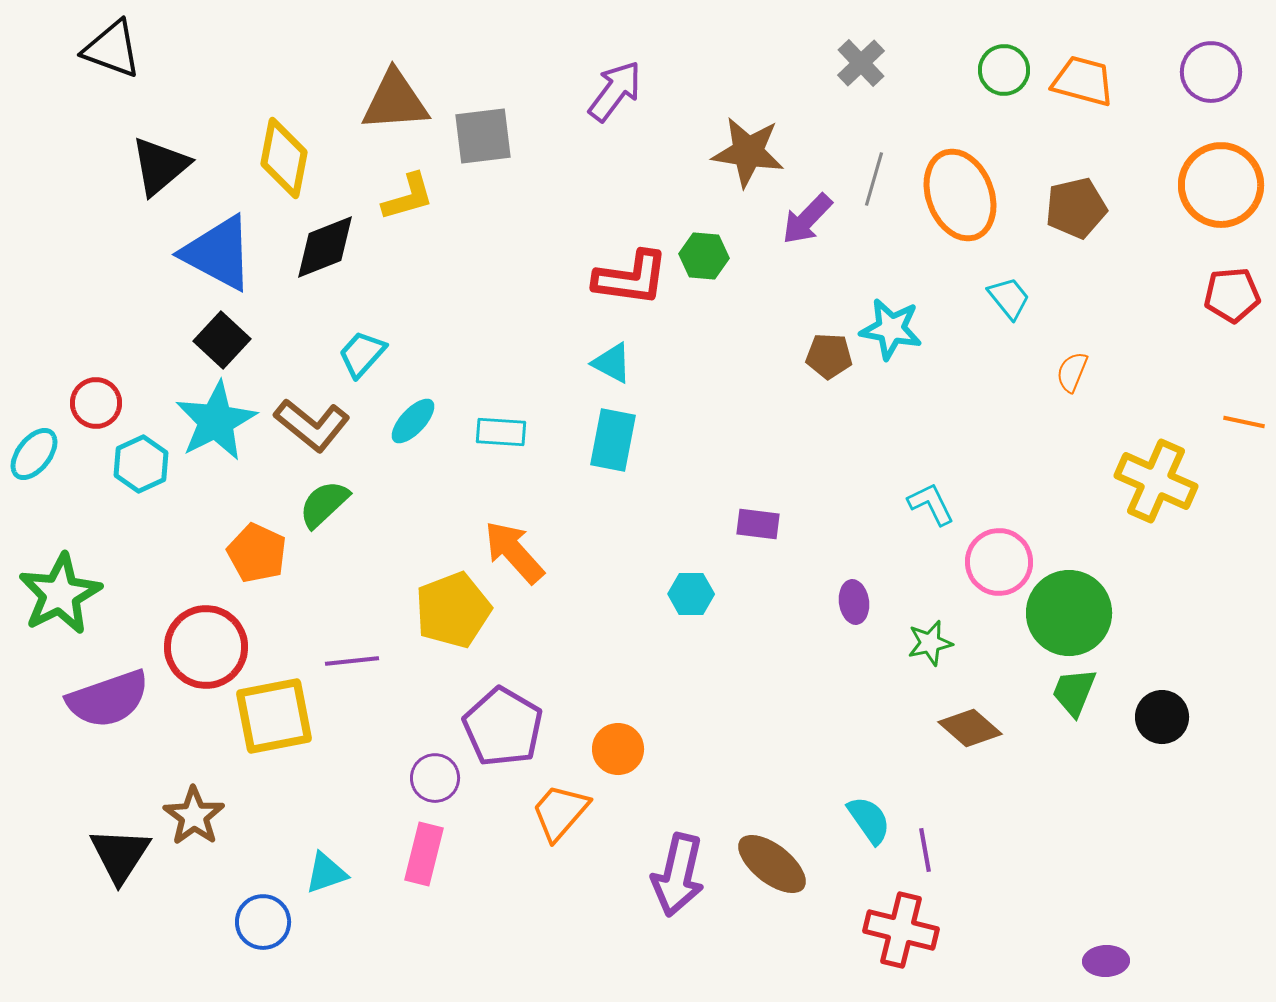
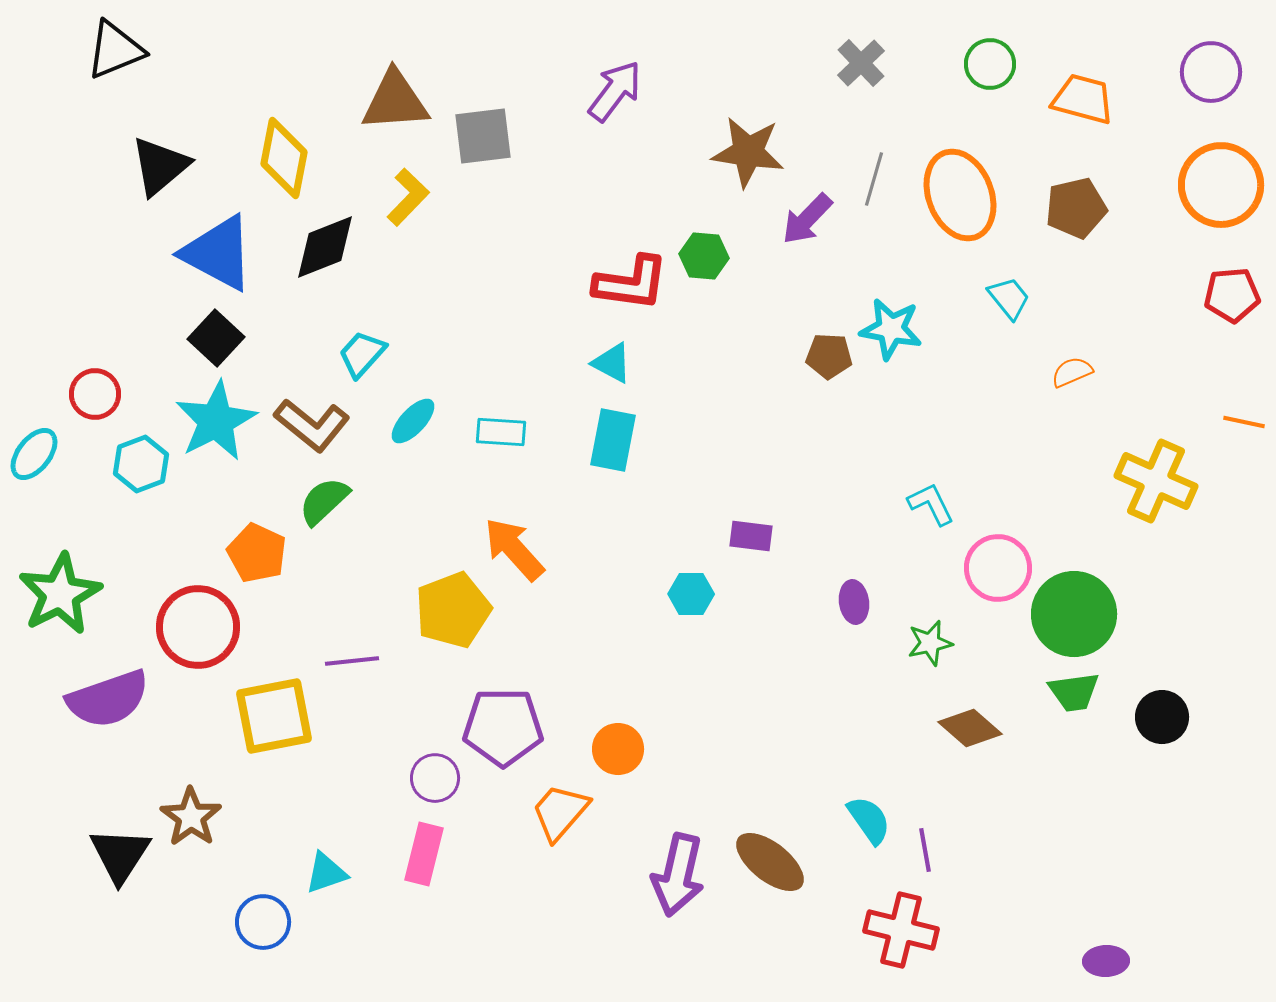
black triangle at (112, 49): moved 3 px right, 1 px down; rotated 42 degrees counterclockwise
green circle at (1004, 70): moved 14 px left, 6 px up
orange trapezoid at (1083, 81): moved 18 px down
yellow L-shape at (408, 197): rotated 30 degrees counterclockwise
red L-shape at (631, 278): moved 5 px down
black square at (222, 340): moved 6 px left, 2 px up
orange semicircle at (1072, 372): rotated 45 degrees clockwise
red circle at (96, 403): moved 1 px left, 9 px up
cyan hexagon at (141, 464): rotated 4 degrees clockwise
green semicircle at (324, 504): moved 3 px up
purple rectangle at (758, 524): moved 7 px left, 12 px down
orange arrow at (514, 552): moved 3 px up
pink circle at (999, 562): moved 1 px left, 6 px down
green circle at (1069, 613): moved 5 px right, 1 px down
red circle at (206, 647): moved 8 px left, 20 px up
green trapezoid at (1074, 692): rotated 120 degrees counterclockwise
purple pentagon at (503, 727): rotated 30 degrees counterclockwise
brown star at (194, 816): moved 3 px left, 1 px down
brown ellipse at (772, 864): moved 2 px left, 2 px up
